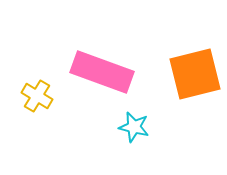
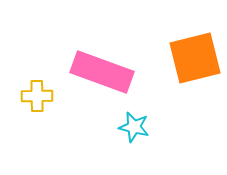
orange square: moved 16 px up
yellow cross: rotated 32 degrees counterclockwise
